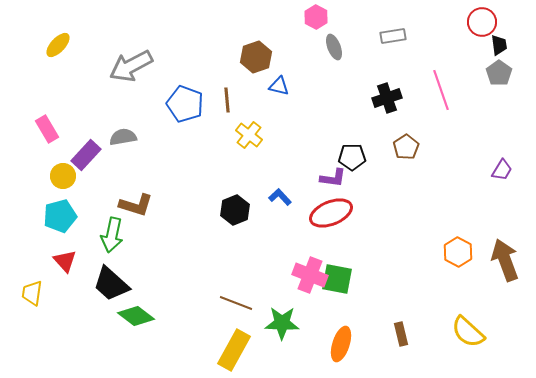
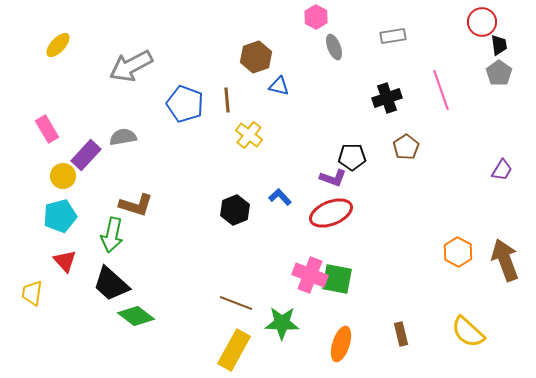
purple L-shape at (333, 178): rotated 12 degrees clockwise
